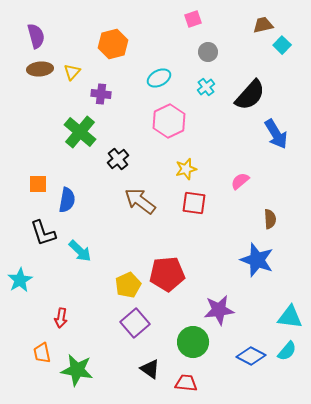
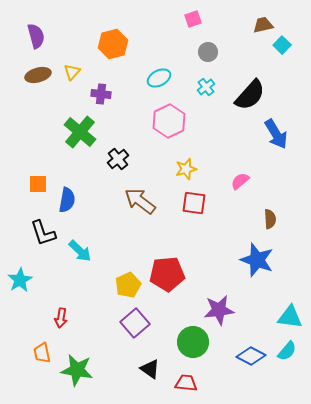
brown ellipse: moved 2 px left, 6 px down; rotated 10 degrees counterclockwise
